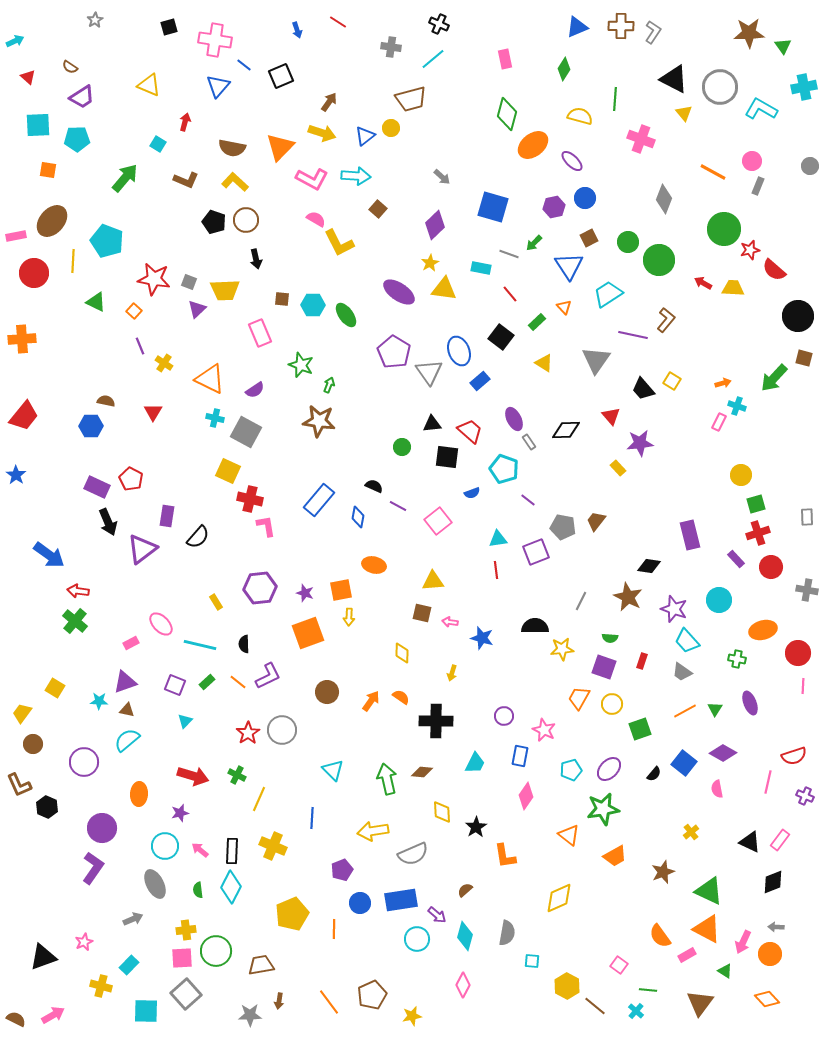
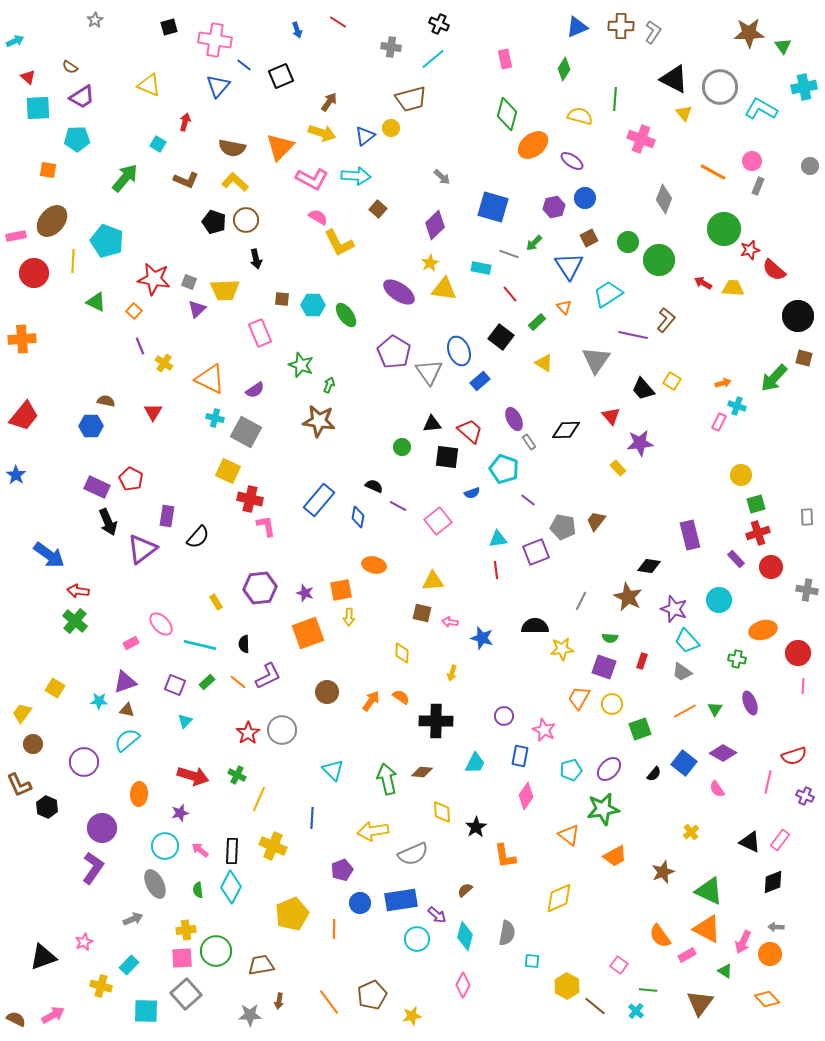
cyan square at (38, 125): moved 17 px up
purple ellipse at (572, 161): rotated 10 degrees counterclockwise
pink semicircle at (316, 219): moved 2 px right, 2 px up
pink semicircle at (717, 789): rotated 24 degrees counterclockwise
